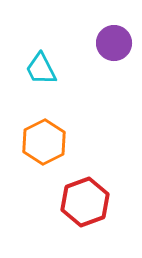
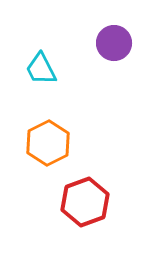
orange hexagon: moved 4 px right, 1 px down
